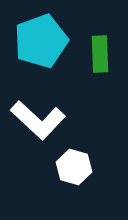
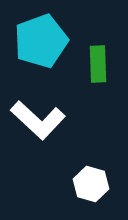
green rectangle: moved 2 px left, 10 px down
white hexagon: moved 17 px right, 17 px down
